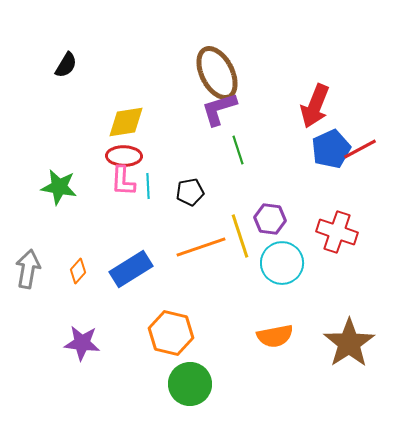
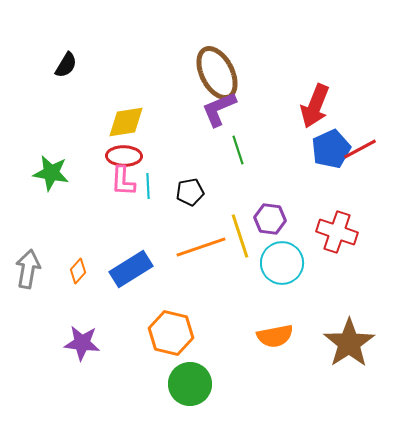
purple L-shape: rotated 6 degrees counterclockwise
green star: moved 8 px left, 14 px up
